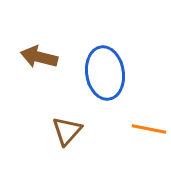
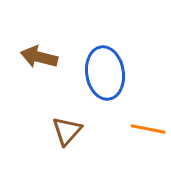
orange line: moved 1 px left
